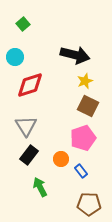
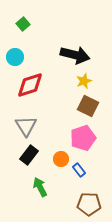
yellow star: moved 1 px left
blue rectangle: moved 2 px left, 1 px up
